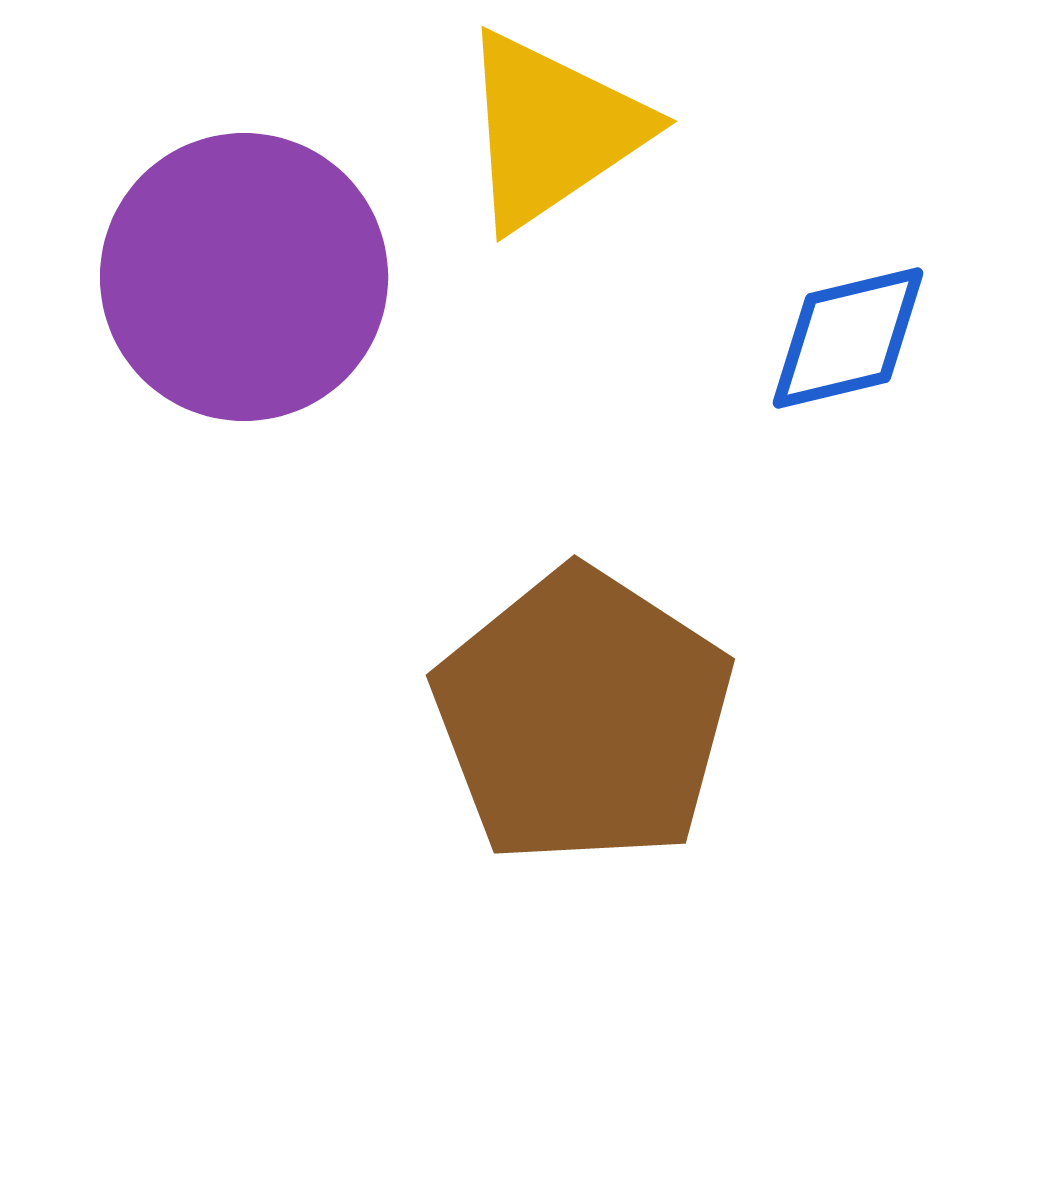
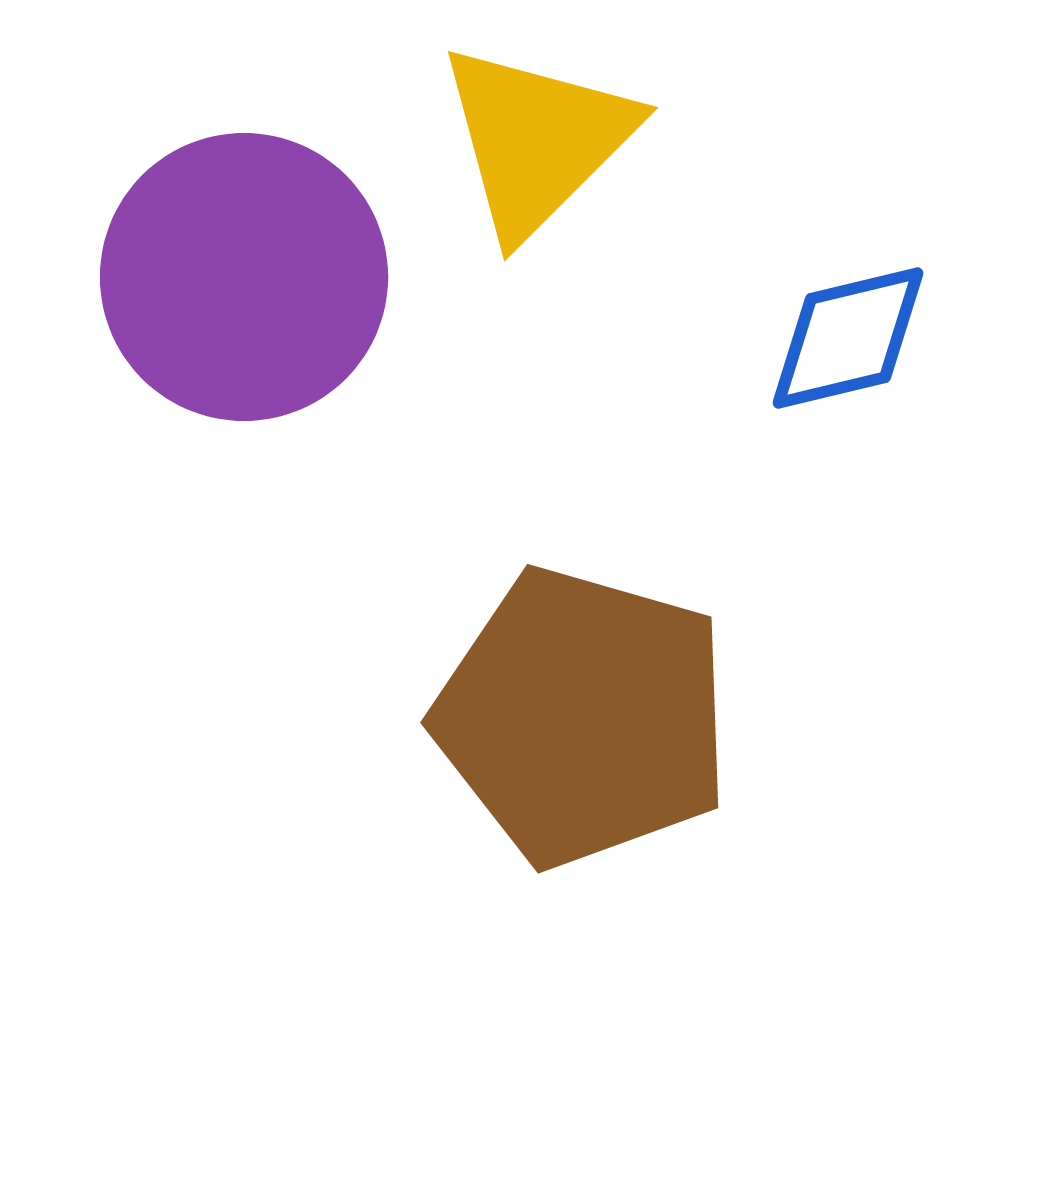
yellow triangle: moved 15 px left, 10 px down; rotated 11 degrees counterclockwise
brown pentagon: rotated 17 degrees counterclockwise
